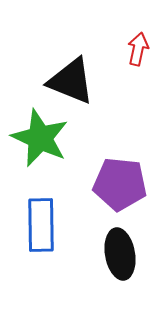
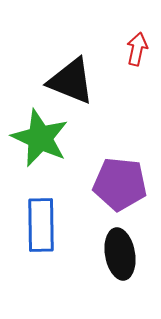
red arrow: moved 1 px left
